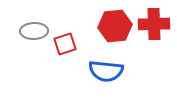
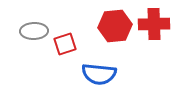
blue semicircle: moved 7 px left, 3 px down
